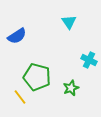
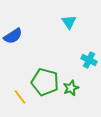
blue semicircle: moved 4 px left
green pentagon: moved 8 px right, 5 px down
